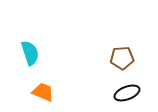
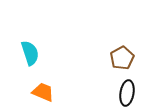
brown pentagon: rotated 25 degrees counterclockwise
black ellipse: rotated 60 degrees counterclockwise
